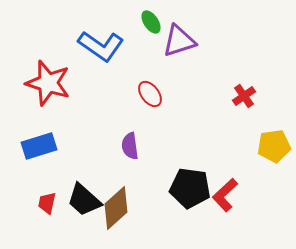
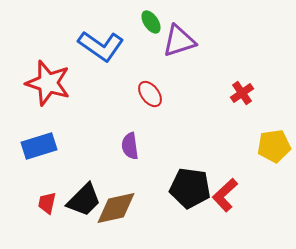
red cross: moved 2 px left, 3 px up
black trapezoid: rotated 87 degrees counterclockwise
brown diamond: rotated 30 degrees clockwise
